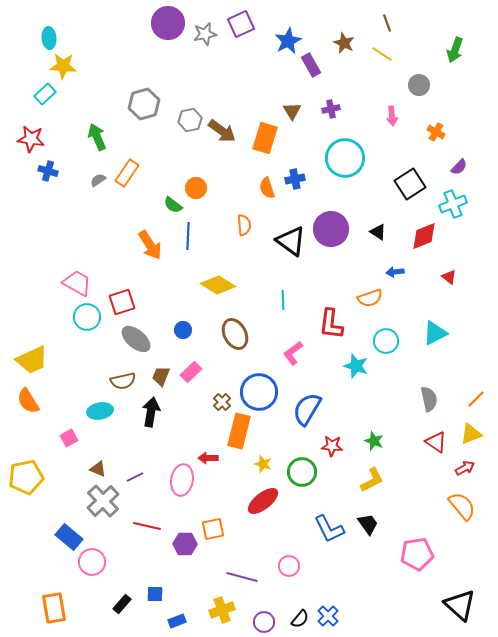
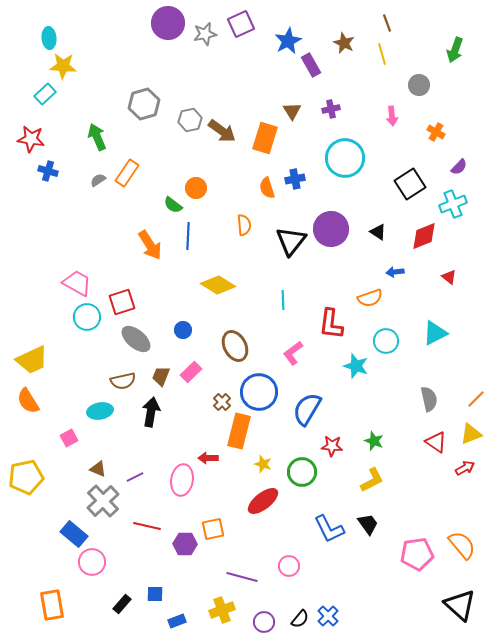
yellow line at (382, 54): rotated 40 degrees clockwise
black triangle at (291, 241): rotated 32 degrees clockwise
brown ellipse at (235, 334): moved 12 px down
orange semicircle at (462, 506): moved 39 px down
blue rectangle at (69, 537): moved 5 px right, 3 px up
orange rectangle at (54, 608): moved 2 px left, 3 px up
